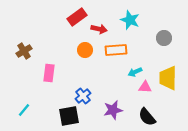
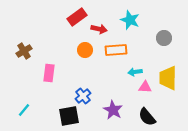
cyan arrow: rotated 16 degrees clockwise
purple star: rotated 30 degrees counterclockwise
